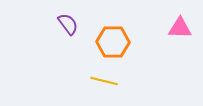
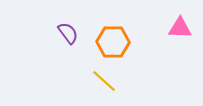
purple semicircle: moved 9 px down
yellow line: rotated 28 degrees clockwise
